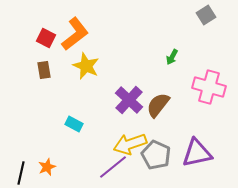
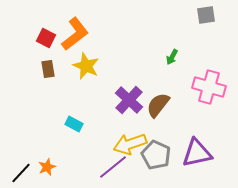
gray square: rotated 24 degrees clockwise
brown rectangle: moved 4 px right, 1 px up
black line: rotated 30 degrees clockwise
